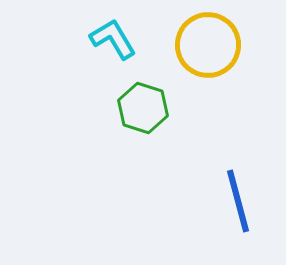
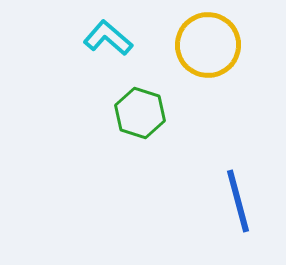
cyan L-shape: moved 5 px left, 1 px up; rotated 18 degrees counterclockwise
green hexagon: moved 3 px left, 5 px down
